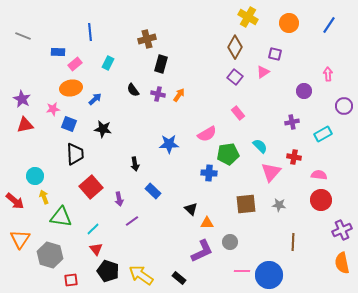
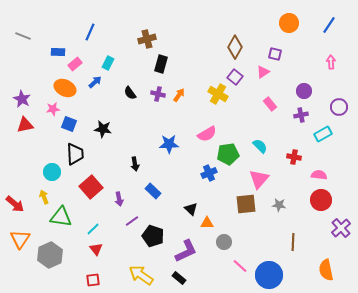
yellow cross at (248, 17): moved 30 px left, 77 px down
blue line at (90, 32): rotated 30 degrees clockwise
pink arrow at (328, 74): moved 3 px right, 12 px up
orange ellipse at (71, 88): moved 6 px left; rotated 35 degrees clockwise
black semicircle at (133, 90): moved 3 px left, 3 px down
blue arrow at (95, 99): moved 17 px up
purple circle at (344, 106): moved 5 px left, 1 px down
pink rectangle at (238, 113): moved 32 px right, 9 px up
purple cross at (292, 122): moved 9 px right, 7 px up
pink triangle at (271, 172): moved 12 px left, 7 px down
blue cross at (209, 173): rotated 28 degrees counterclockwise
cyan circle at (35, 176): moved 17 px right, 4 px up
red arrow at (15, 201): moved 3 px down
purple cross at (342, 230): moved 1 px left, 2 px up; rotated 18 degrees counterclockwise
gray circle at (230, 242): moved 6 px left
purple L-shape at (202, 251): moved 16 px left
gray hexagon at (50, 255): rotated 20 degrees clockwise
orange semicircle at (342, 263): moved 16 px left, 7 px down
black pentagon at (108, 271): moved 45 px right, 35 px up
pink line at (242, 271): moved 2 px left, 5 px up; rotated 42 degrees clockwise
red square at (71, 280): moved 22 px right
